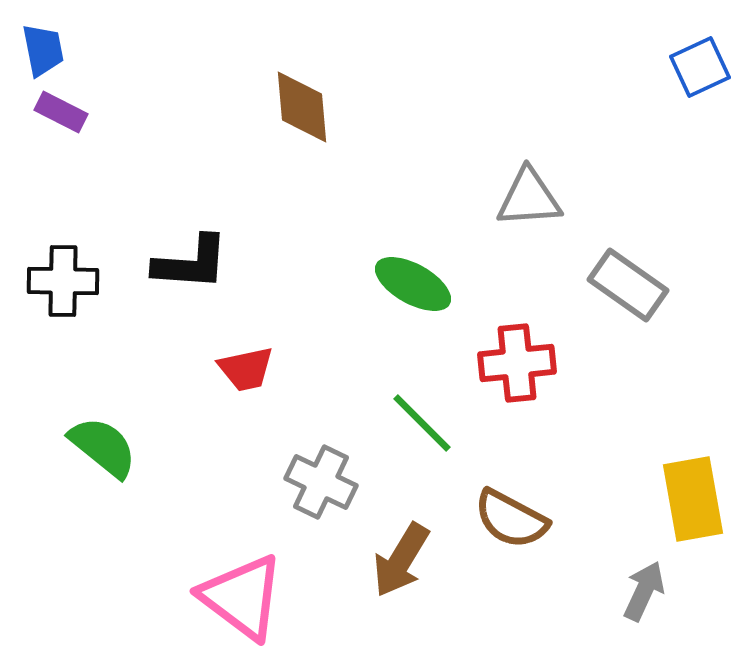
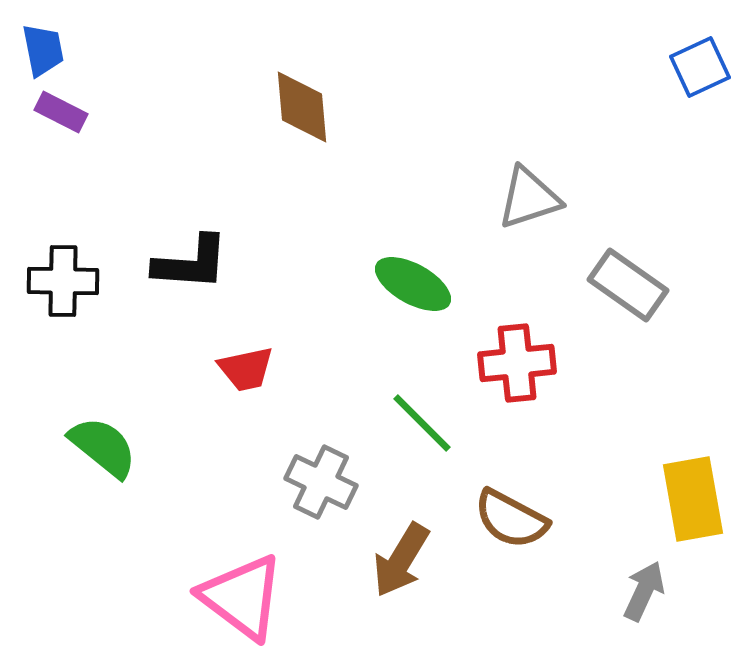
gray triangle: rotated 14 degrees counterclockwise
